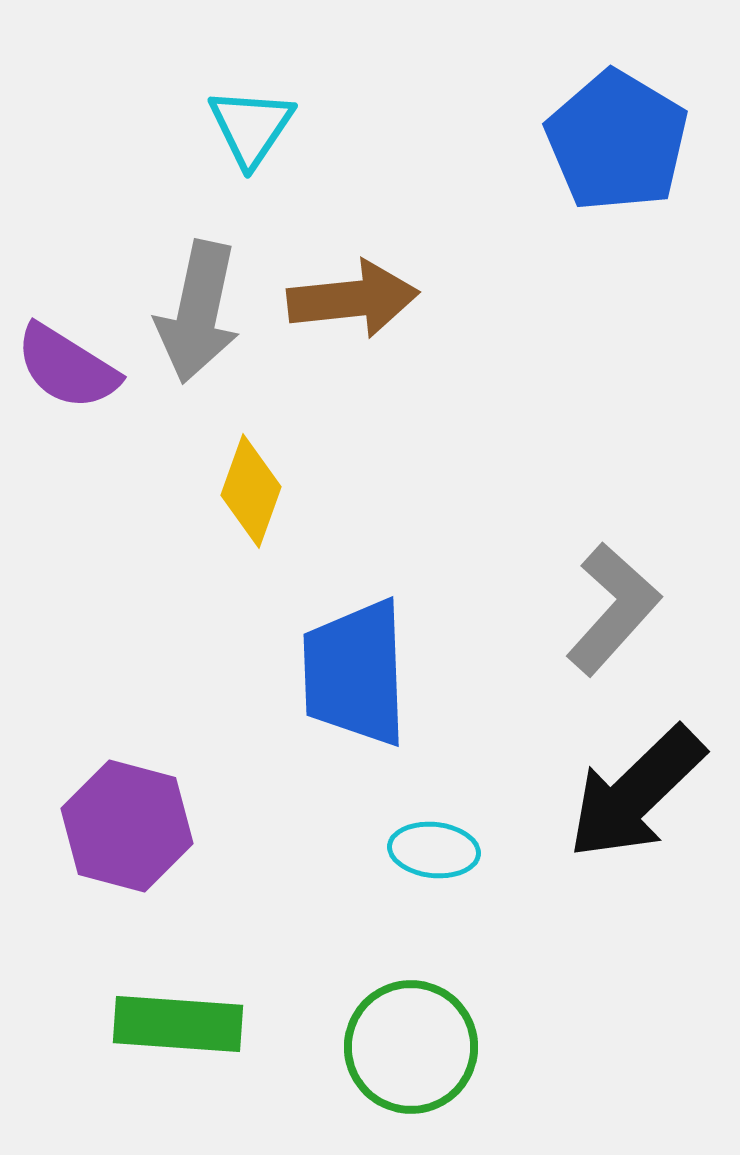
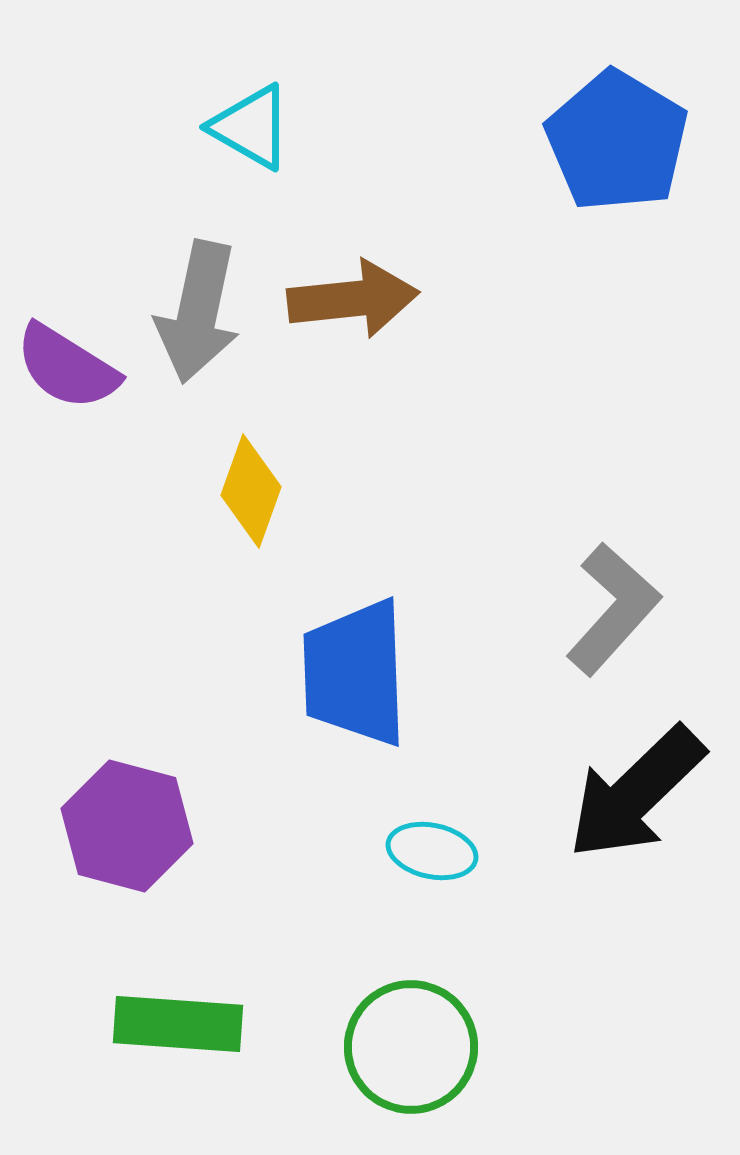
cyan triangle: rotated 34 degrees counterclockwise
cyan ellipse: moved 2 px left, 1 px down; rotated 6 degrees clockwise
